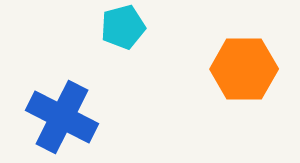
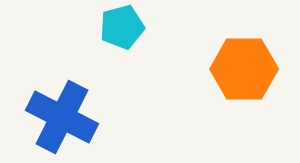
cyan pentagon: moved 1 px left
